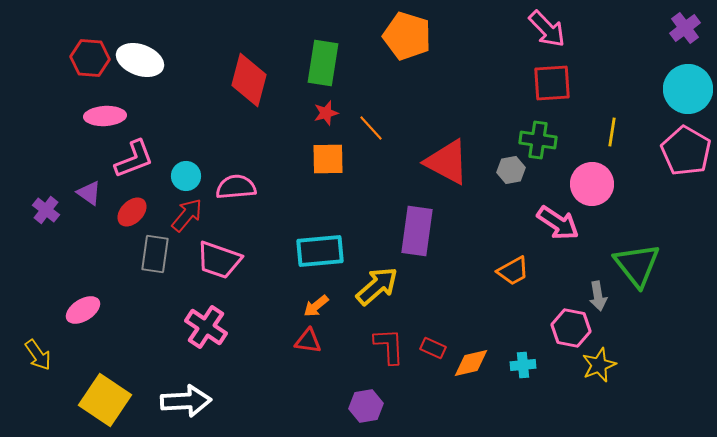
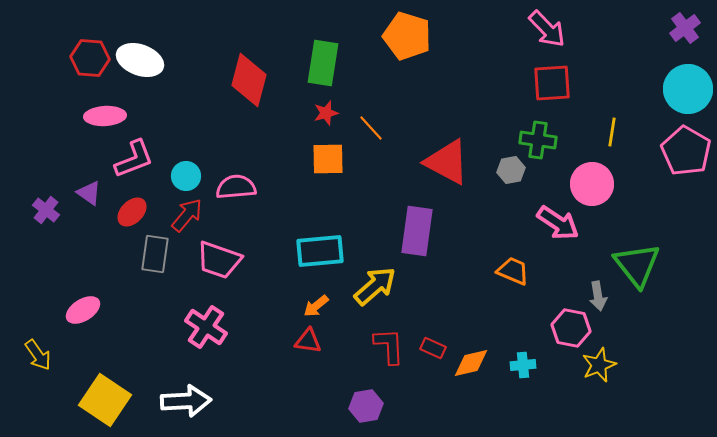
orange trapezoid at (513, 271): rotated 128 degrees counterclockwise
yellow arrow at (377, 286): moved 2 px left
